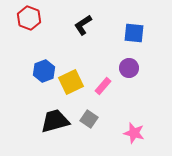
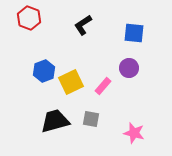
gray square: moved 2 px right; rotated 24 degrees counterclockwise
